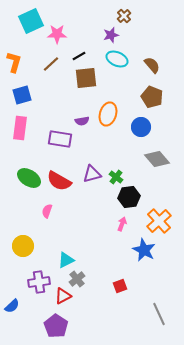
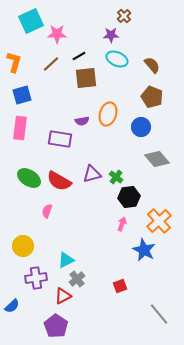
purple star: rotated 14 degrees clockwise
purple cross: moved 3 px left, 4 px up
gray line: rotated 15 degrees counterclockwise
